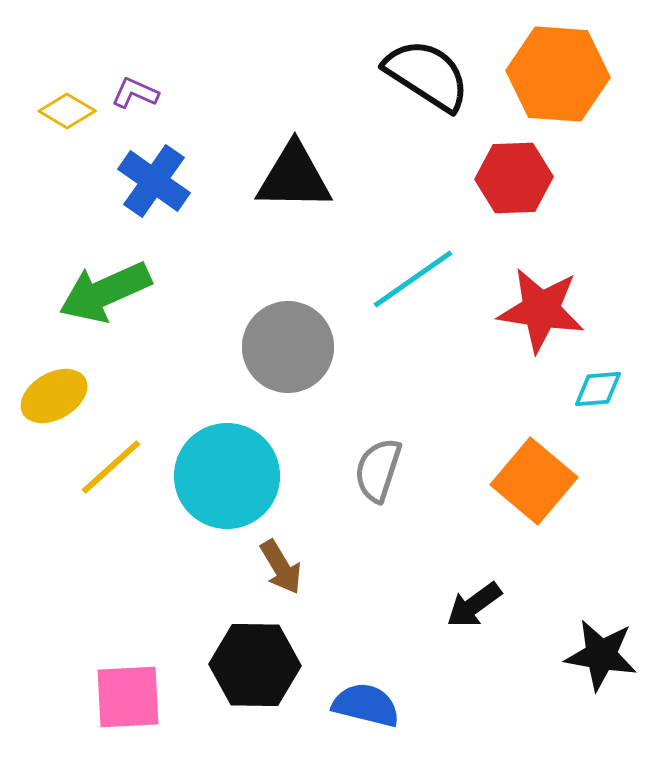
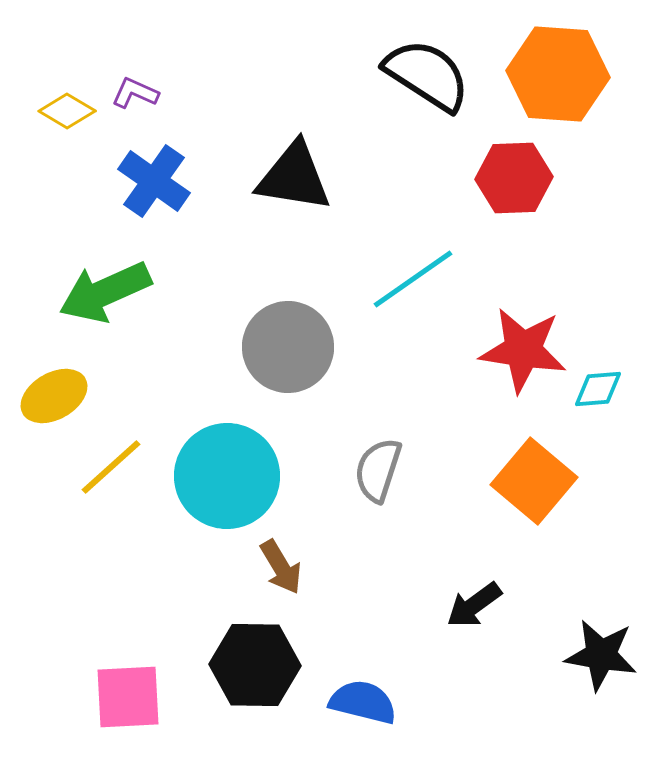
black triangle: rotated 8 degrees clockwise
red star: moved 18 px left, 40 px down
blue semicircle: moved 3 px left, 3 px up
